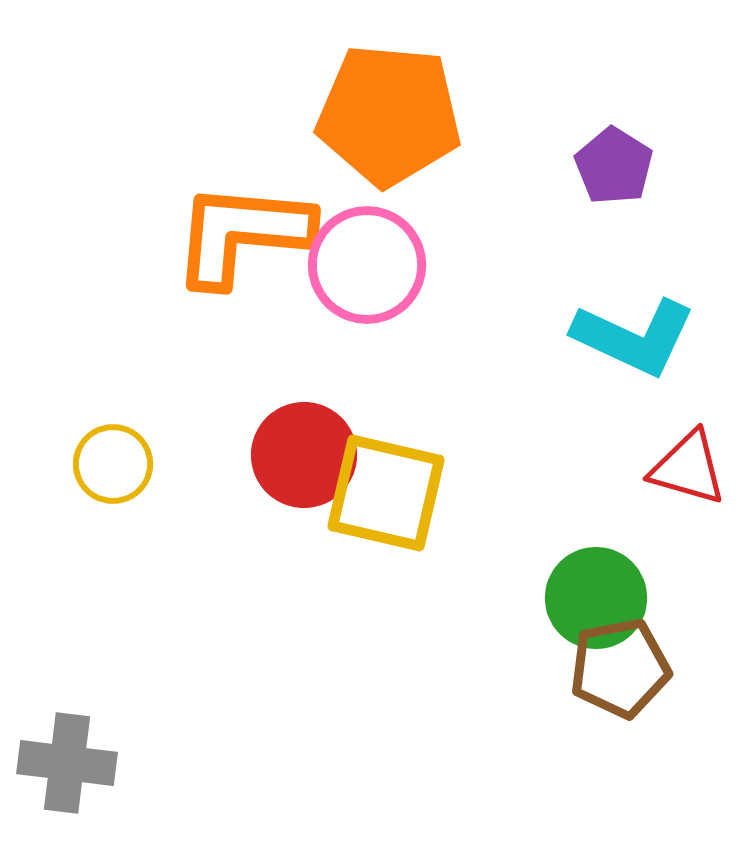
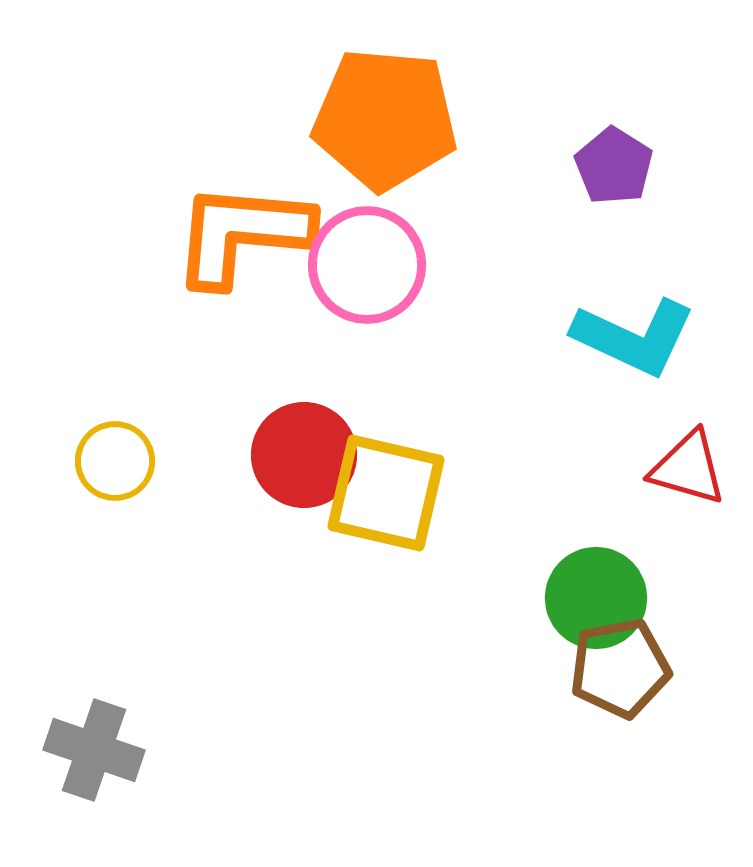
orange pentagon: moved 4 px left, 4 px down
yellow circle: moved 2 px right, 3 px up
gray cross: moved 27 px right, 13 px up; rotated 12 degrees clockwise
